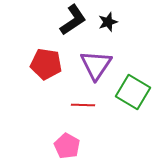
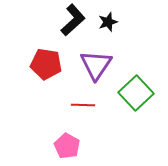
black L-shape: rotated 8 degrees counterclockwise
green square: moved 3 px right, 1 px down; rotated 16 degrees clockwise
